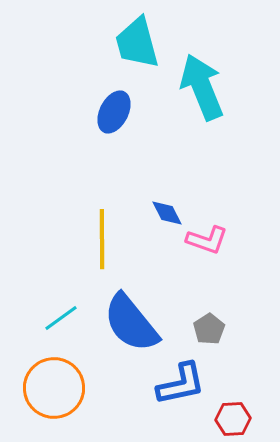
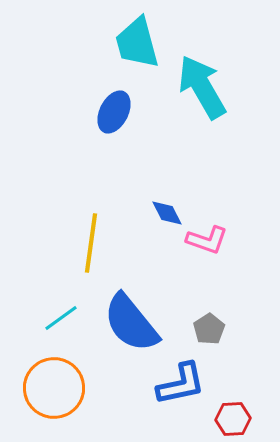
cyan arrow: rotated 8 degrees counterclockwise
yellow line: moved 11 px left, 4 px down; rotated 8 degrees clockwise
